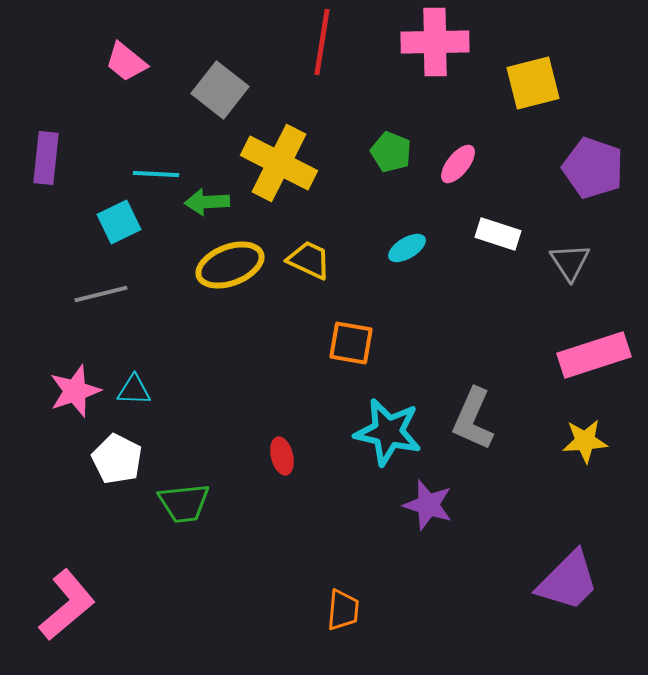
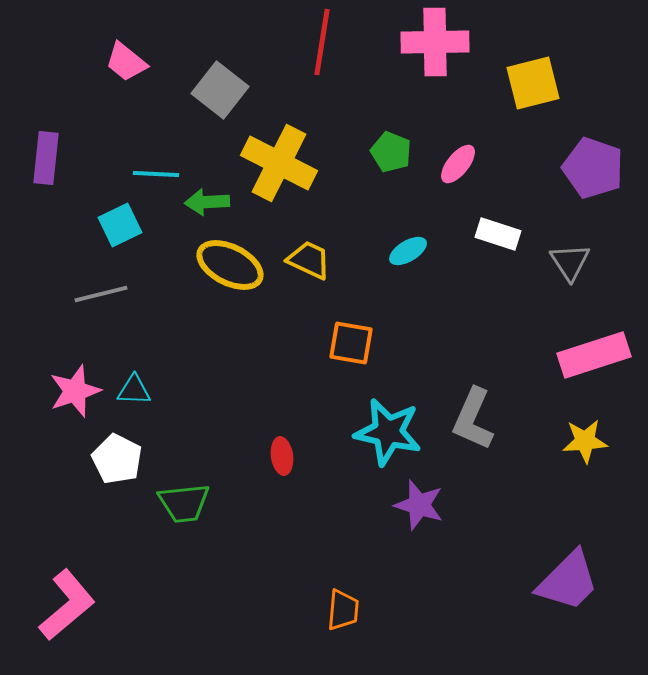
cyan square: moved 1 px right, 3 px down
cyan ellipse: moved 1 px right, 3 px down
yellow ellipse: rotated 48 degrees clockwise
red ellipse: rotated 6 degrees clockwise
purple star: moved 9 px left
